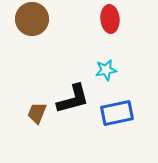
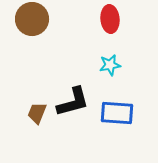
cyan star: moved 4 px right, 5 px up
black L-shape: moved 3 px down
blue rectangle: rotated 16 degrees clockwise
